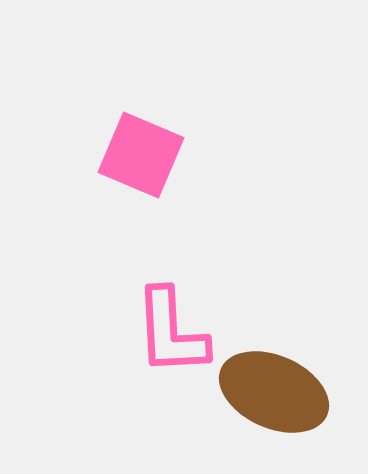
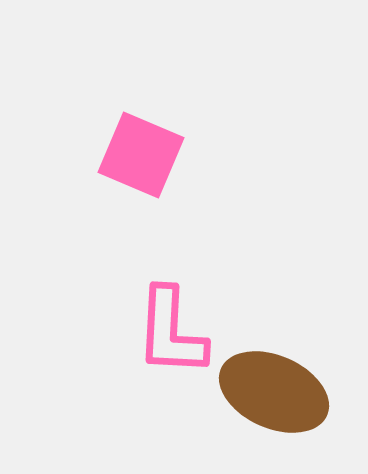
pink L-shape: rotated 6 degrees clockwise
